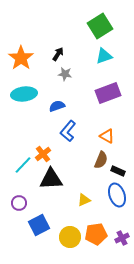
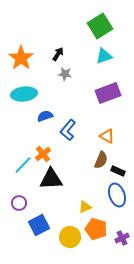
blue semicircle: moved 12 px left, 10 px down
blue L-shape: moved 1 px up
yellow triangle: moved 1 px right, 7 px down
orange pentagon: moved 5 px up; rotated 25 degrees clockwise
